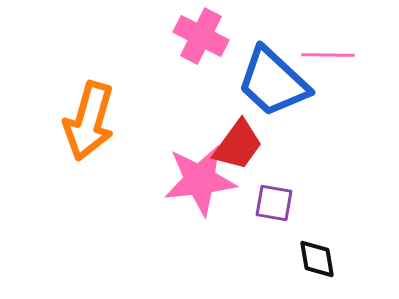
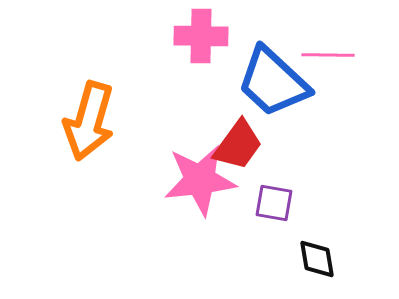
pink cross: rotated 26 degrees counterclockwise
